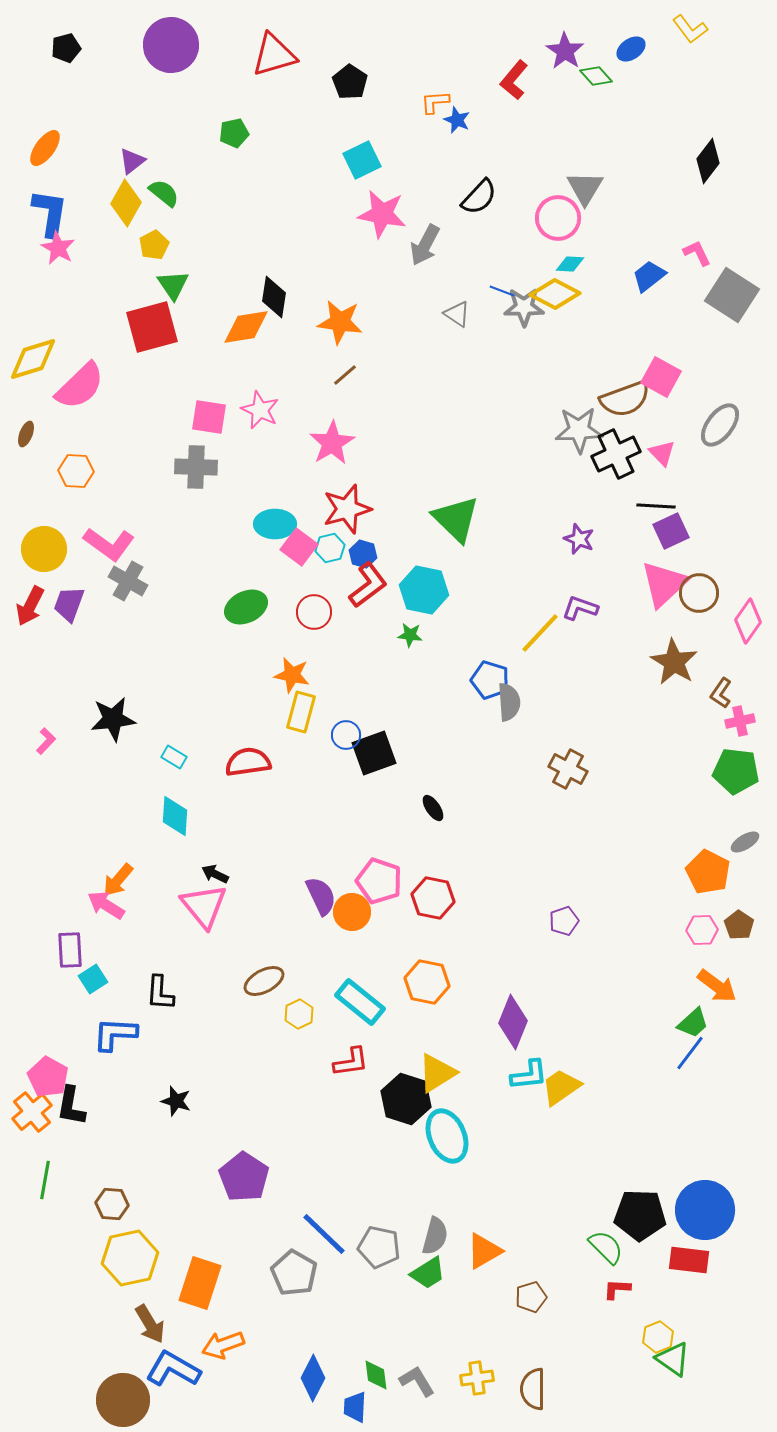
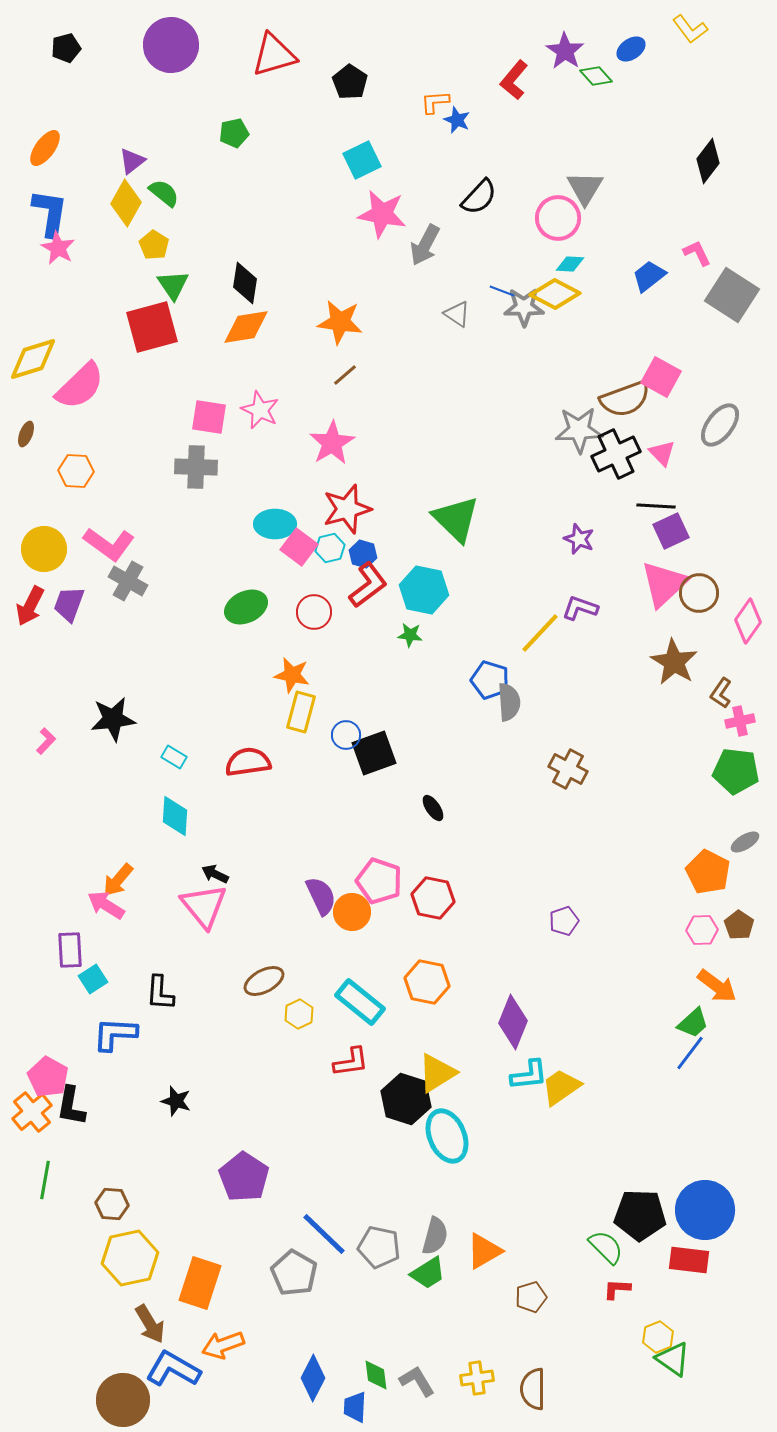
yellow pentagon at (154, 245): rotated 12 degrees counterclockwise
black diamond at (274, 297): moved 29 px left, 14 px up
